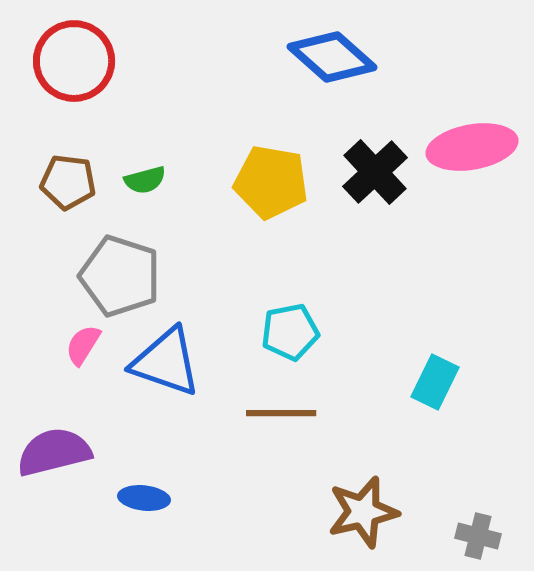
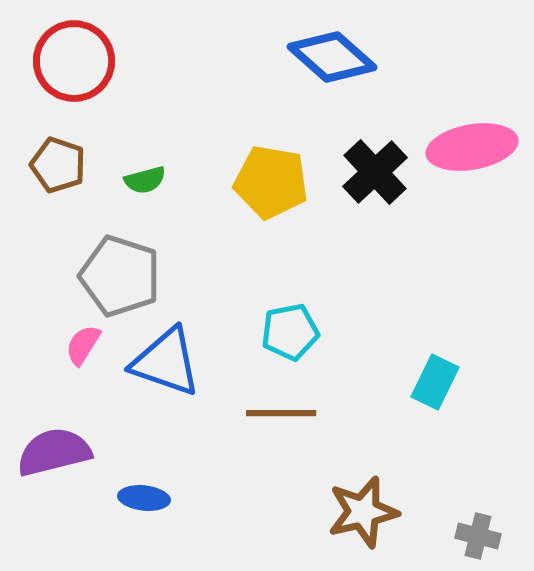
brown pentagon: moved 10 px left, 17 px up; rotated 12 degrees clockwise
